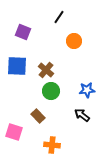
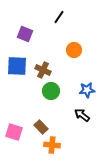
purple square: moved 2 px right, 2 px down
orange circle: moved 9 px down
brown cross: moved 3 px left; rotated 14 degrees counterclockwise
brown rectangle: moved 3 px right, 11 px down
